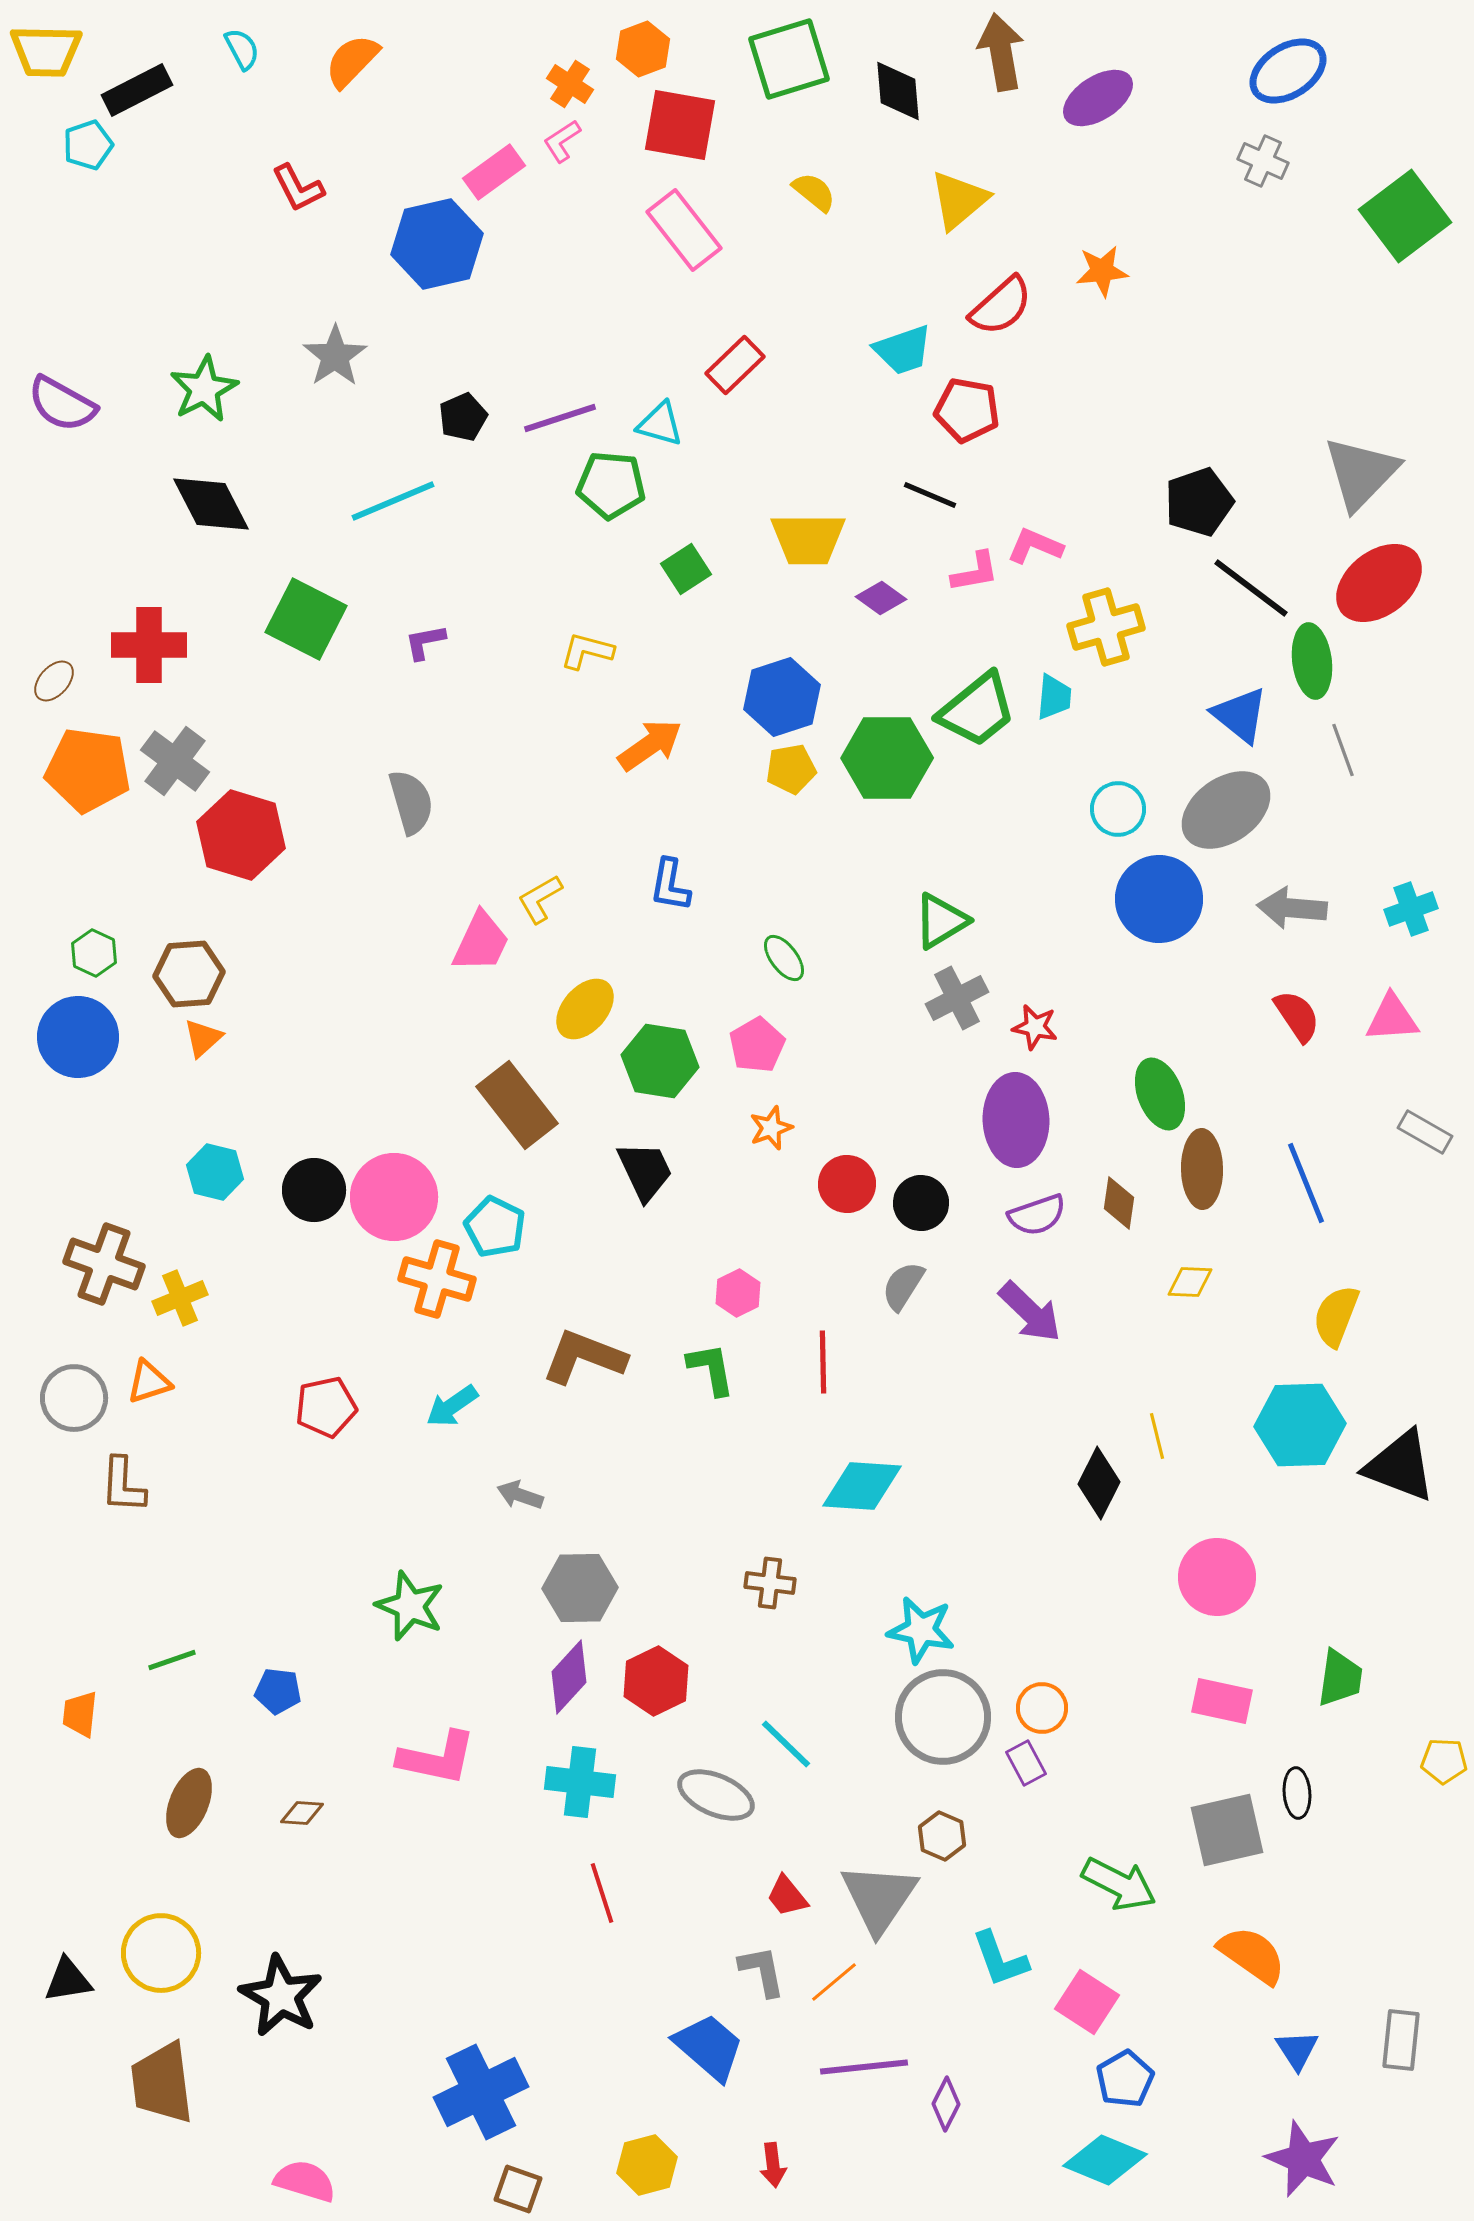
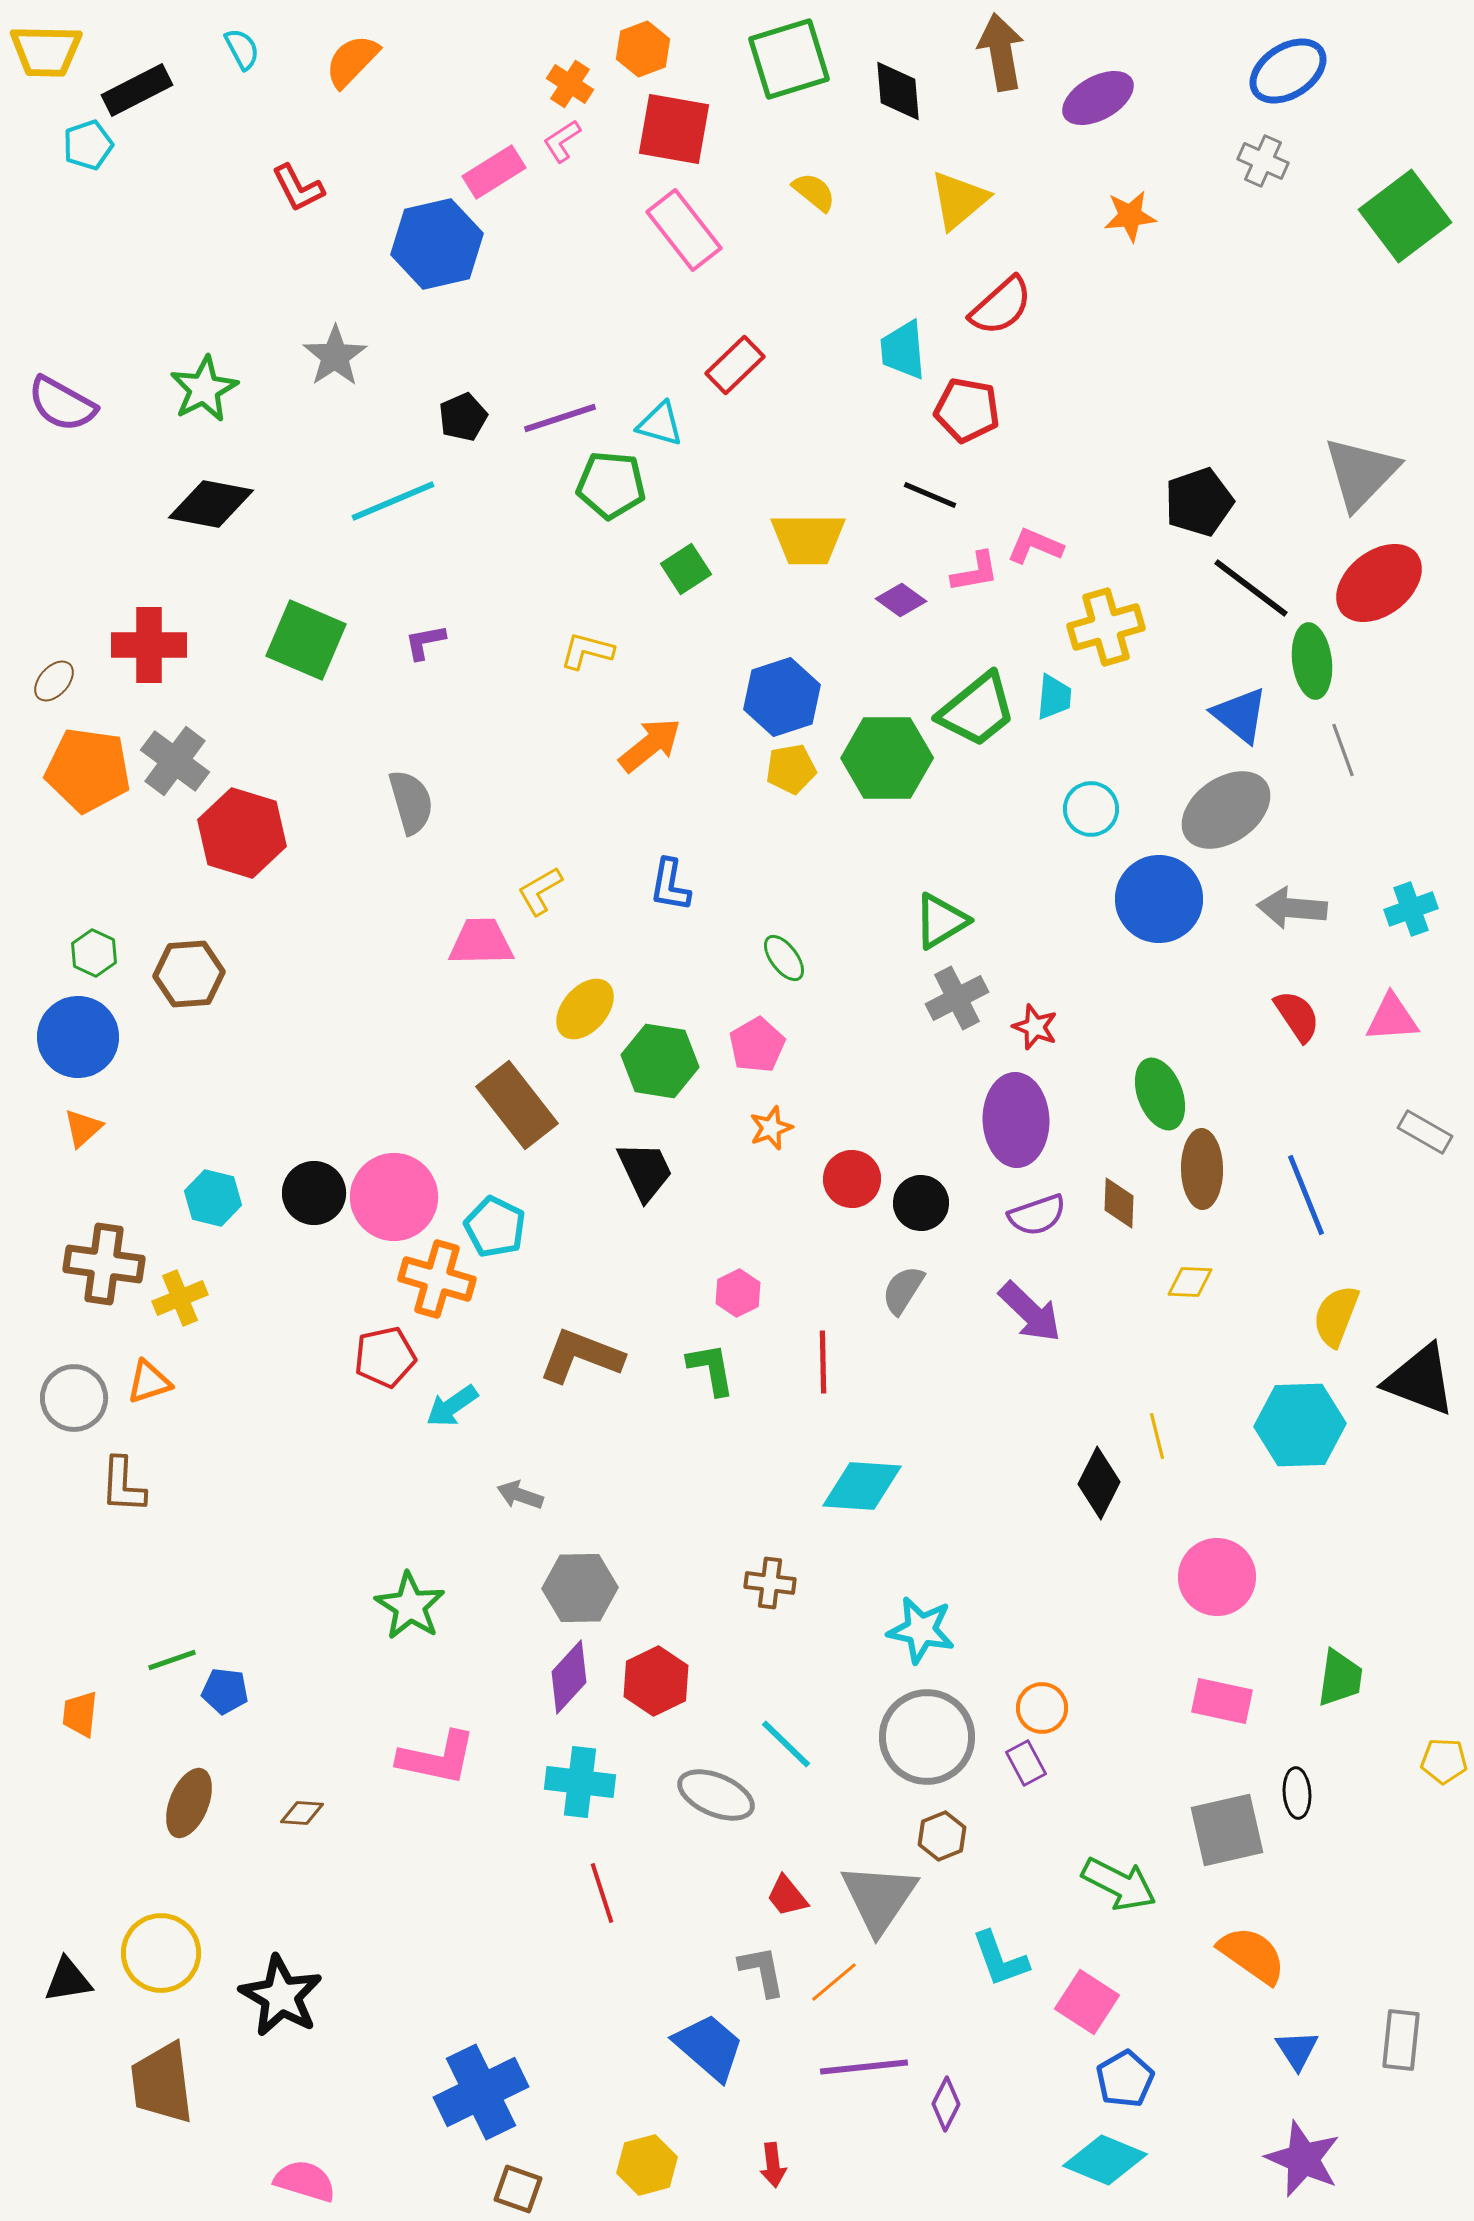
purple ellipse at (1098, 98): rotated 4 degrees clockwise
red square at (680, 125): moved 6 px left, 4 px down
pink rectangle at (494, 172): rotated 4 degrees clockwise
orange star at (1102, 271): moved 28 px right, 55 px up
cyan trapezoid at (903, 350): rotated 104 degrees clockwise
black diamond at (211, 504): rotated 52 degrees counterclockwise
purple diamond at (881, 598): moved 20 px right, 2 px down
green square at (306, 619): moved 21 px down; rotated 4 degrees counterclockwise
orange arrow at (650, 745): rotated 4 degrees counterclockwise
cyan circle at (1118, 809): moved 27 px left
red hexagon at (241, 835): moved 1 px right, 2 px up
yellow L-shape at (540, 899): moved 8 px up
pink trapezoid at (481, 942): rotated 116 degrees counterclockwise
red star at (1035, 1027): rotated 9 degrees clockwise
orange triangle at (203, 1038): moved 120 px left, 90 px down
cyan hexagon at (215, 1172): moved 2 px left, 26 px down
blue line at (1306, 1183): moved 12 px down
red circle at (847, 1184): moved 5 px right, 5 px up
black circle at (314, 1190): moved 3 px down
brown diamond at (1119, 1203): rotated 6 degrees counterclockwise
brown cross at (104, 1264): rotated 12 degrees counterclockwise
gray semicircle at (903, 1286): moved 4 px down
brown L-shape at (584, 1357): moved 3 px left, 1 px up
red pentagon at (326, 1407): moved 59 px right, 50 px up
black triangle at (1400, 1466): moved 20 px right, 86 px up
green star at (410, 1606): rotated 10 degrees clockwise
blue pentagon at (278, 1691): moved 53 px left
gray circle at (943, 1717): moved 16 px left, 20 px down
brown hexagon at (942, 1836): rotated 15 degrees clockwise
